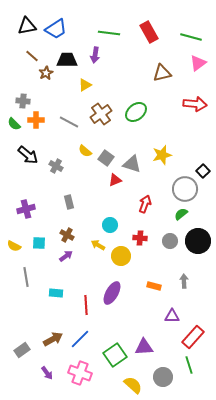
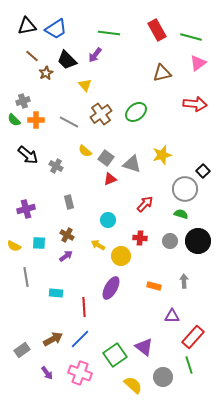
red rectangle at (149, 32): moved 8 px right, 2 px up
purple arrow at (95, 55): rotated 28 degrees clockwise
black trapezoid at (67, 60): rotated 135 degrees counterclockwise
yellow triangle at (85, 85): rotated 40 degrees counterclockwise
gray cross at (23, 101): rotated 24 degrees counterclockwise
green semicircle at (14, 124): moved 4 px up
red triangle at (115, 180): moved 5 px left, 1 px up
red arrow at (145, 204): rotated 24 degrees clockwise
green semicircle at (181, 214): rotated 56 degrees clockwise
cyan circle at (110, 225): moved 2 px left, 5 px up
purple ellipse at (112, 293): moved 1 px left, 5 px up
red line at (86, 305): moved 2 px left, 2 px down
purple triangle at (144, 347): rotated 42 degrees clockwise
